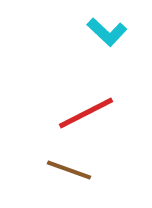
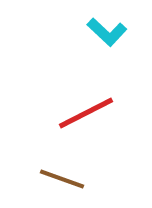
brown line: moved 7 px left, 9 px down
